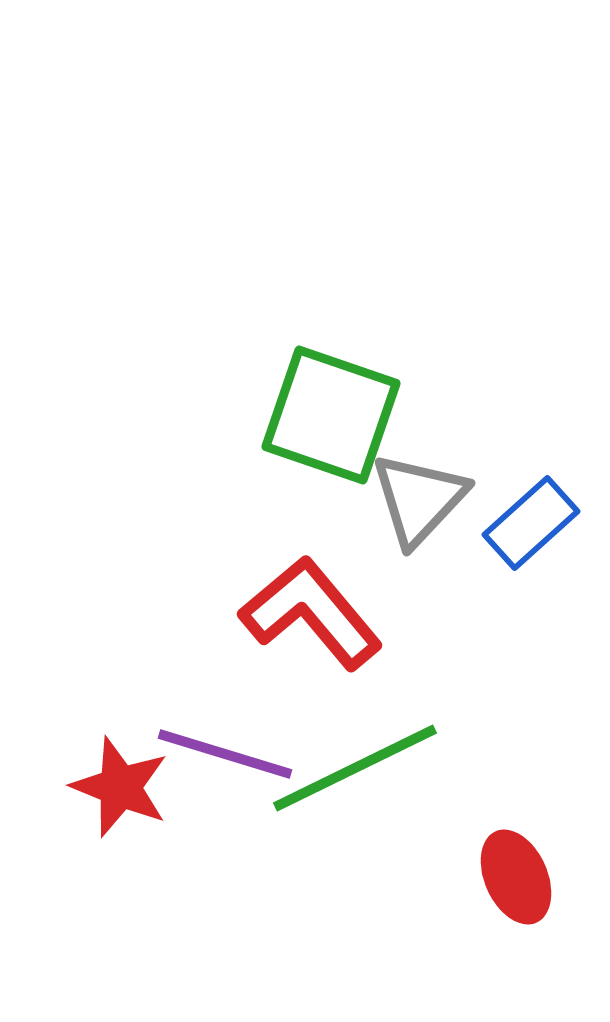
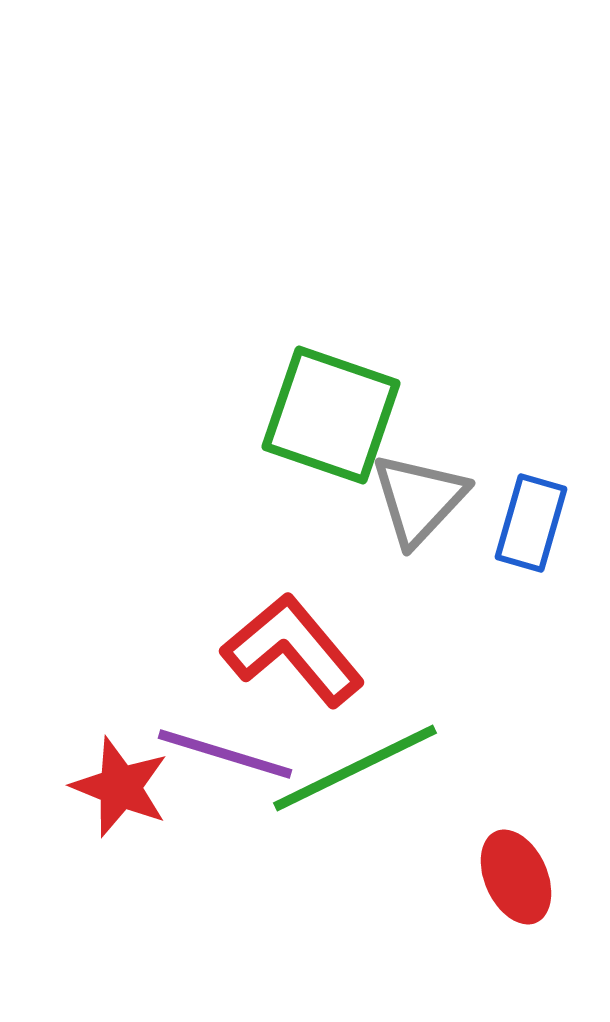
blue rectangle: rotated 32 degrees counterclockwise
red L-shape: moved 18 px left, 37 px down
